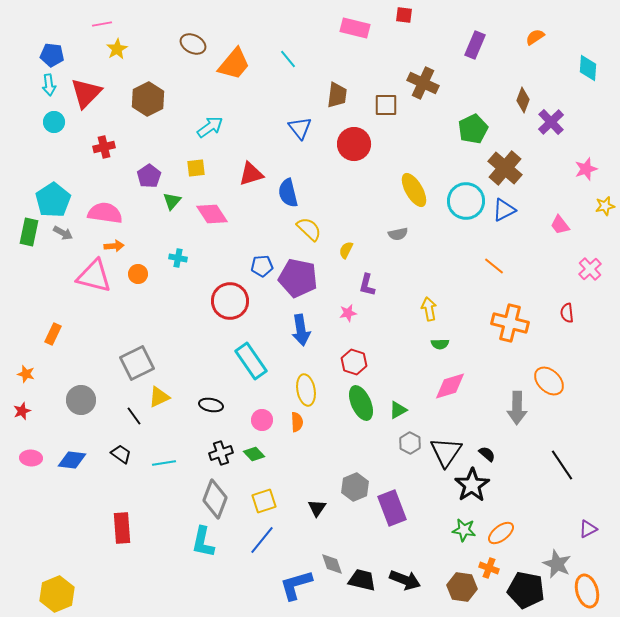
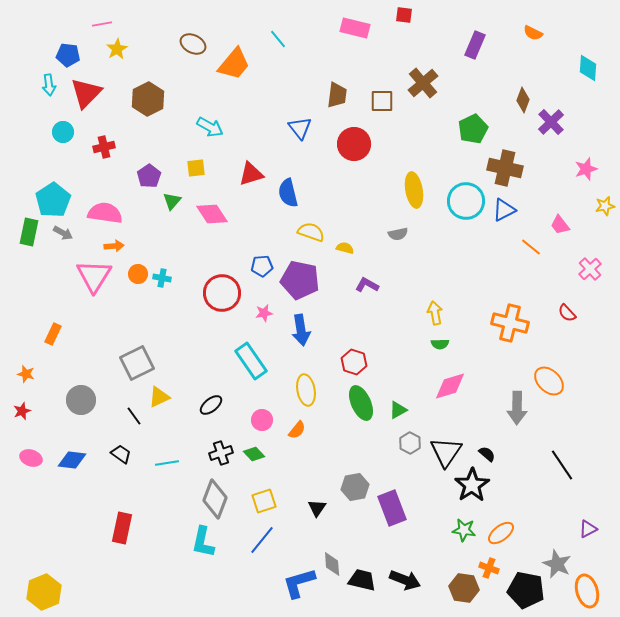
orange semicircle at (535, 37): moved 2 px left, 4 px up; rotated 120 degrees counterclockwise
blue pentagon at (52, 55): moved 16 px right
cyan line at (288, 59): moved 10 px left, 20 px up
brown cross at (423, 83): rotated 24 degrees clockwise
brown square at (386, 105): moved 4 px left, 4 px up
cyan circle at (54, 122): moved 9 px right, 10 px down
cyan arrow at (210, 127): rotated 64 degrees clockwise
brown cross at (505, 168): rotated 28 degrees counterclockwise
yellow ellipse at (414, 190): rotated 20 degrees clockwise
yellow semicircle at (309, 229): moved 2 px right, 3 px down; rotated 24 degrees counterclockwise
yellow semicircle at (346, 250): moved 1 px left, 2 px up; rotated 78 degrees clockwise
cyan cross at (178, 258): moved 16 px left, 20 px down
orange line at (494, 266): moved 37 px right, 19 px up
pink triangle at (94, 276): rotated 48 degrees clockwise
purple pentagon at (298, 278): moved 2 px right, 2 px down
purple L-shape at (367, 285): rotated 105 degrees clockwise
red circle at (230, 301): moved 8 px left, 8 px up
yellow arrow at (429, 309): moved 6 px right, 4 px down
pink star at (348, 313): moved 84 px left
red semicircle at (567, 313): rotated 36 degrees counterclockwise
black ellipse at (211, 405): rotated 50 degrees counterclockwise
orange semicircle at (297, 422): moved 8 px down; rotated 42 degrees clockwise
pink ellipse at (31, 458): rotated 15 degrees clockwise
cyan line at (164, 463): moved 3 px right
gray hexagon at (355, 487): rotated 12 degrees clockwise
red rectangle at (122, 528): rotated 16 degrees clockwise
gray diamond at (332, 564): rotated 15 degrees clockwise
blue L-shape at (296, 585): moved 3 px right, 2 px up
brown hexagon at (462, 587): moved 2 px right, 1 px down
yellow hexagon at (57, 594): moved 13 px left, 2 px up
